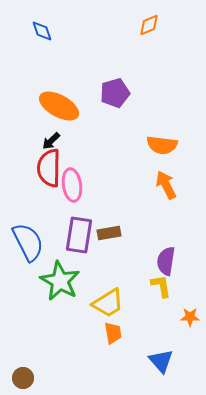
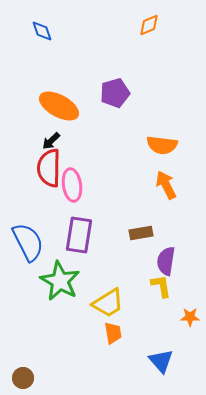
brown rectangle: moved 32 px right
